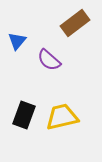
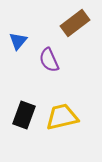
blue triangle: moved 1 px right
purple semicircle: rotated 25 degrees clockwise
